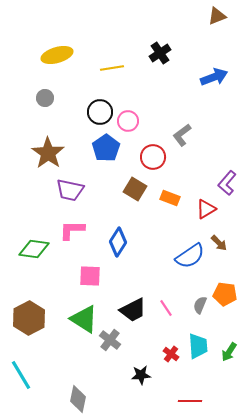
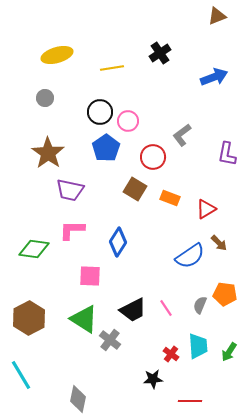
purple L-shape: moved 29 px up; rotated 30 degrees counterclockwise
black star: moved 12 px right, 4 px down
